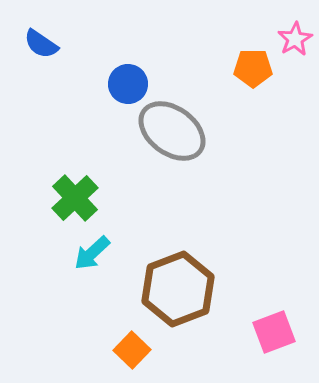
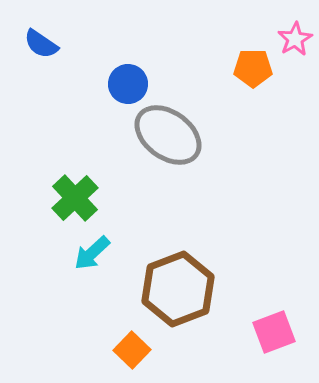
gray ellipse: moved 4 px left, 4 px down
